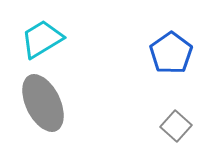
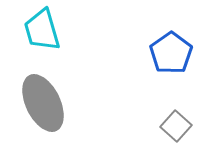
cyan trapezoid: moved 9 px up; rotated 75 degrees counterclockwise
